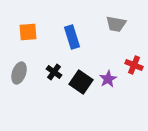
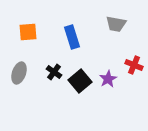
black square: moved 1 px left, 1 px up; rotated 15 degrees clockwise
